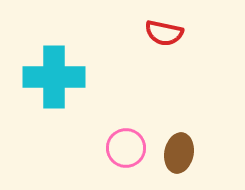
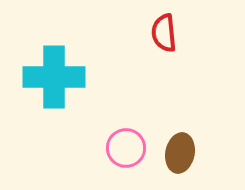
red semicircle: rotated 72 degrees clockwise
brown ellipse: moved 1 px right
